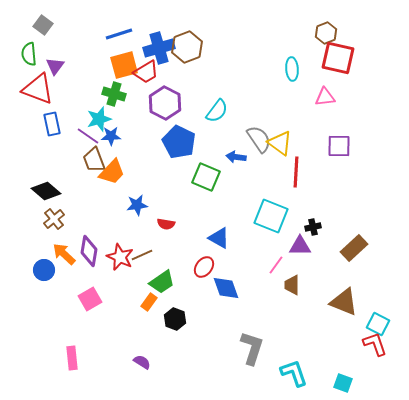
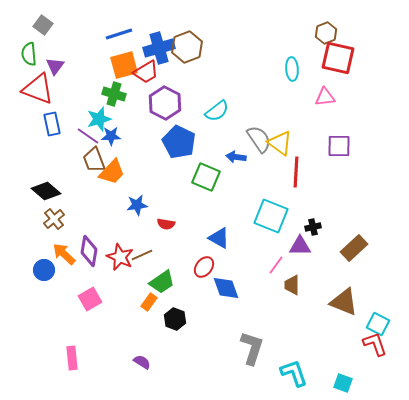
cyan semicircle at (217, 111): rotated 15 degrees clockwise
